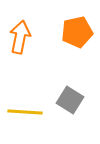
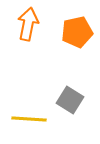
orange arrow: moved 8 px right, 13 px up
yellow line: moved 4 px right, 7 px down
